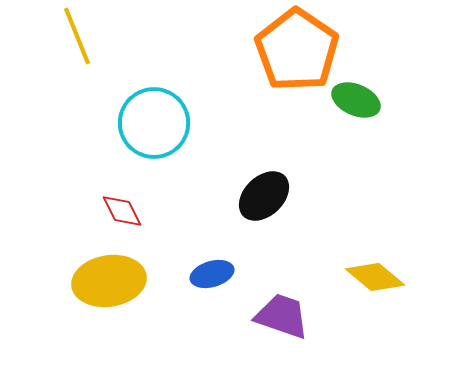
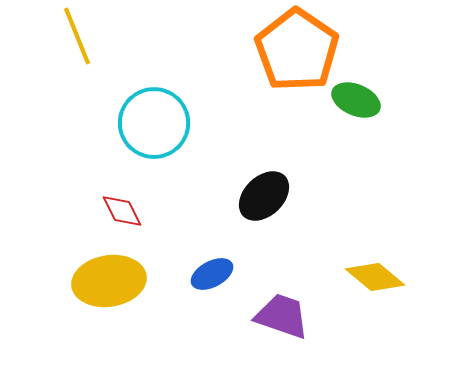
blue ellipse: rotated 12 degrees counterclockwise
